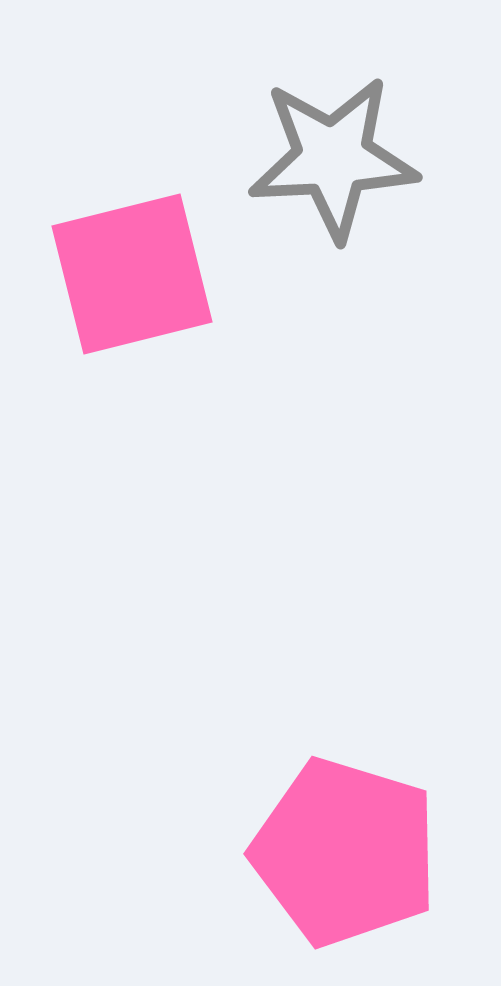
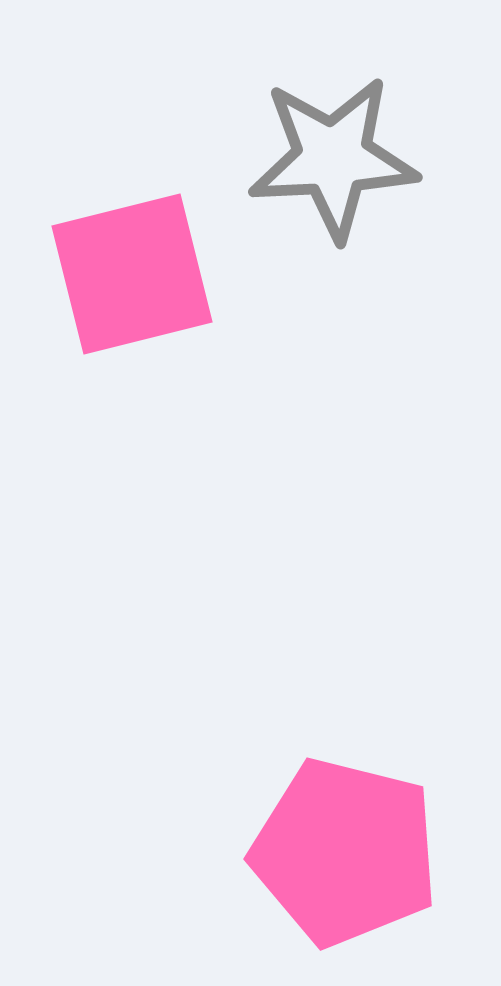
pink pentagon: rotated 3 degrees counterclockwise
